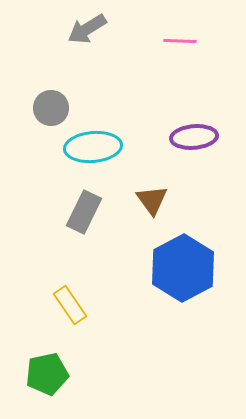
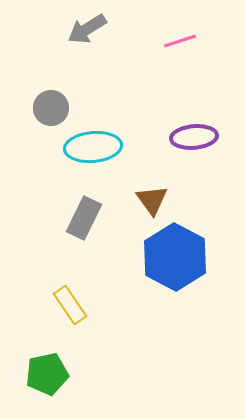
pink line: rotated 20 degrees counterclockwise
gray rectangle: moved 6 px down
blue hexagon: moved 8 px left, 11 px up; rotated 4 degrees counterclockwise
